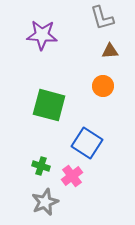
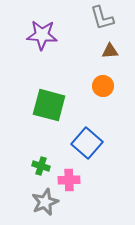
blue square: rotated 8 degrees clockwise
pink cross: moved 3 px left, 4 px down; rotated 35 degrees clockwise
